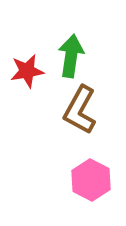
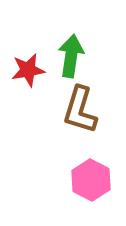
red star: moved 1 px right, 1 px up
brown L-shape: rotated 12 degrees counterclockwise
